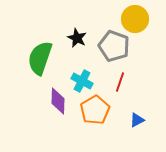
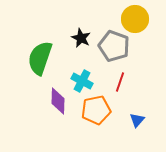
black star: moved 4 px right
orange pentagon: moved 1 px right; rotated 20 degrees clockwise
blue triangle: rotated 21 degrees counterclockwise
